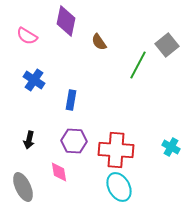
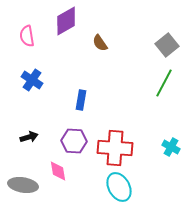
purple diamond: rotated 48 degrees clockwise
pink semicircle: rotated 50 degrees clockwise
brown semicircle: moved 1 px right, 1 px down
green line: moved 26 px right, 18 px down
blue cross: moved 2 px left
blue rectangle: moved 10 px right
black arrow: moved 3 px up; rotated 120 degrees counterclockwise
red cross: moved 1 px left, 2 px up
pink diamond: moved 1 px left, 1 px up
gray ellipse: moved 2 px up; rotated 56 degrees counterclockwise
